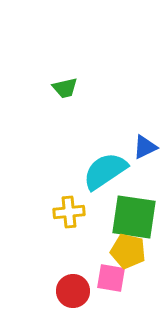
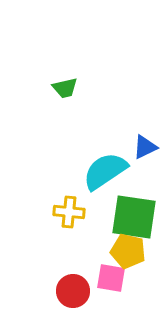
yellow cross: rotated 12 degrees clockwise
